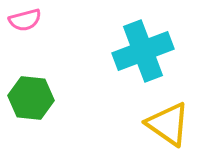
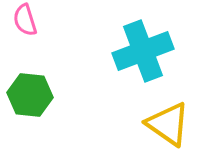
pink semicircle: rotated 88 degrees clockwise
green hexagon: moved 1 px left, 3 px up
